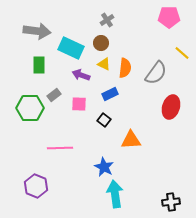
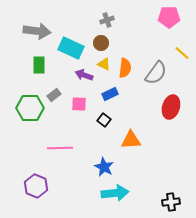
gray cross: rotated 16 degrees clockwise
purple arrow: moved 3 px right
cyan arrow: moved 1 px up; rotated 92 degrees clockwise
